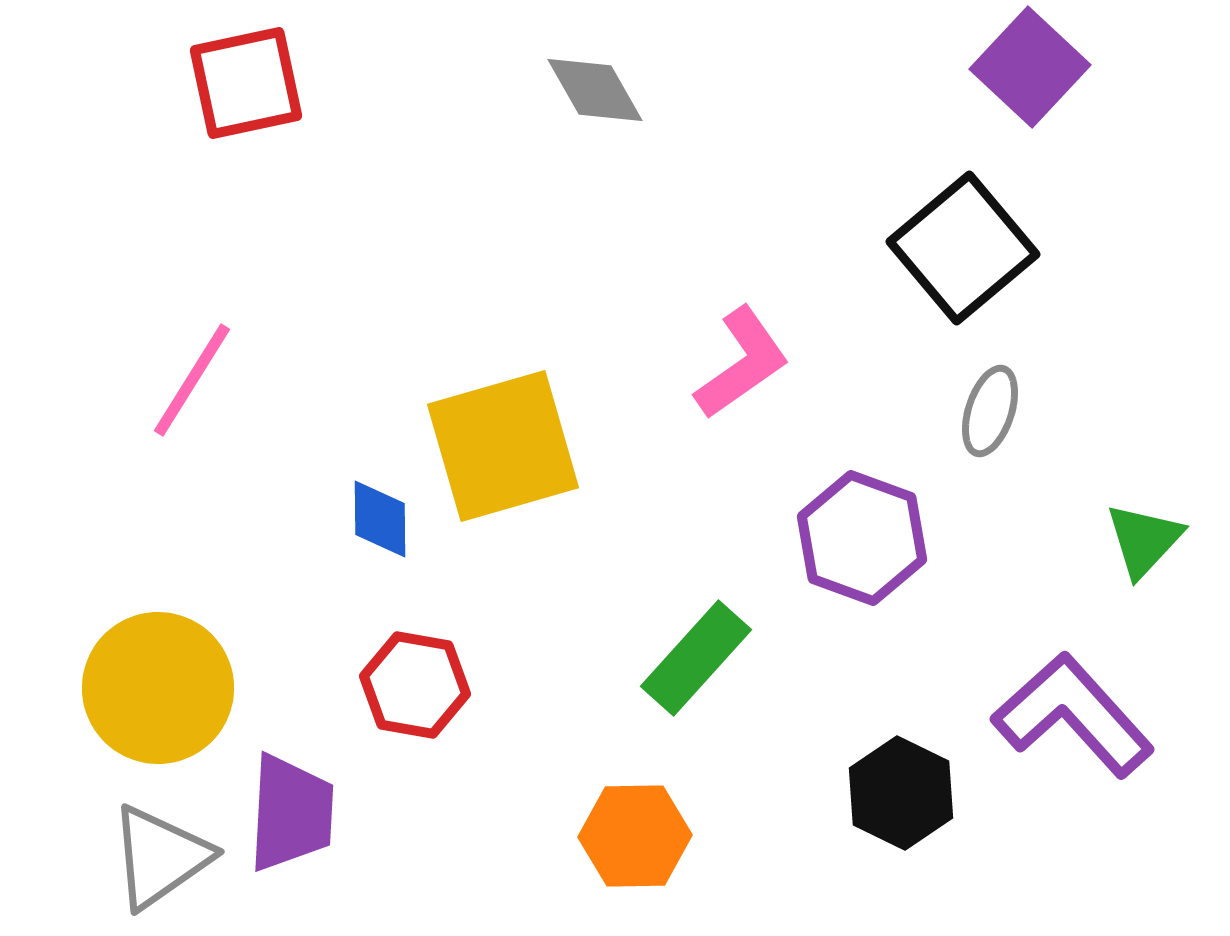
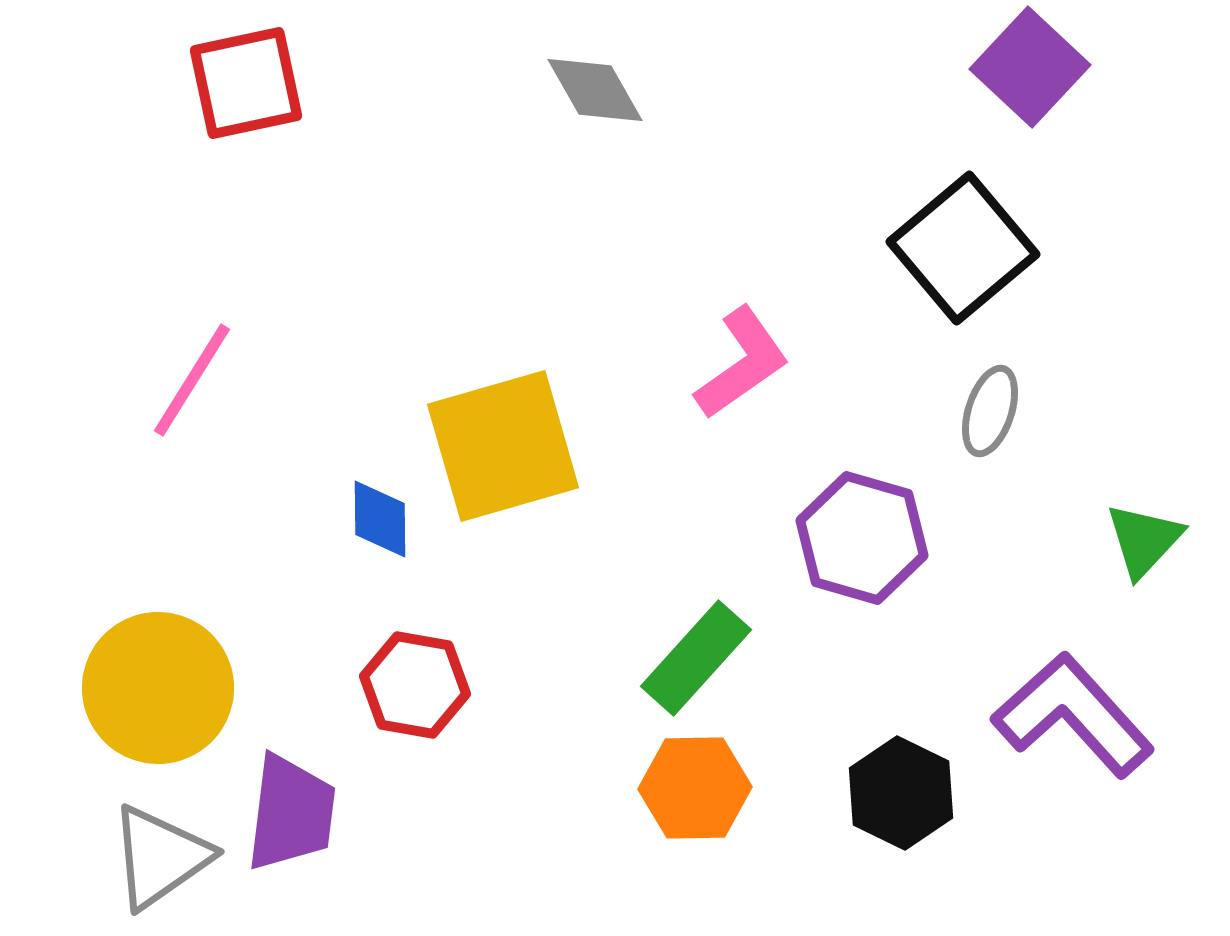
purple hexagon: rotated 4 degrees counterclockwise
purple trapezoid: rotated 4 degrees clockwise
orange hexagon: moved 60 px right, 48 px up
